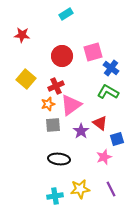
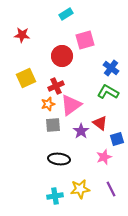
pink square: moved 8 px left, 12 px up
yellow square: moved 1 px up; rotated 24 degrees clockwise
